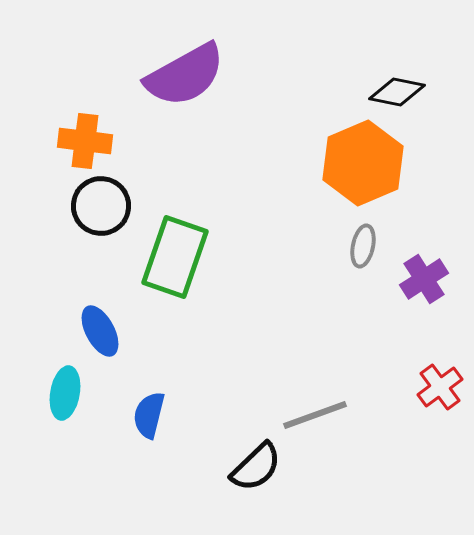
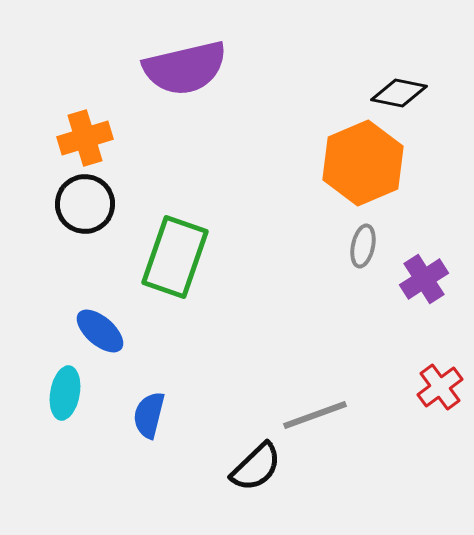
purple semicircle: moved 7 px up; rotated 16 degrees clockwise
black diamond: moved 2 px right, 1 px down
orange cross: moved 3 px up; rotated 24 degrees counterclockwise
black circle: moved 16 px left, 2 px up
blue ellipse: rotated 21 degrees counterclockwise
